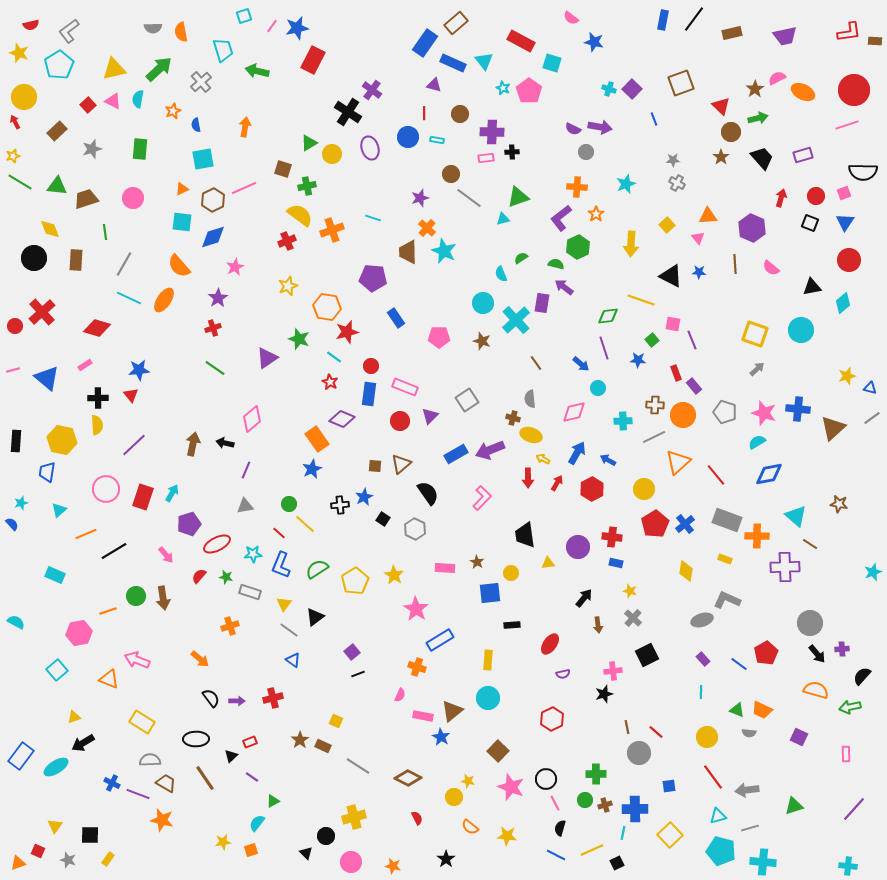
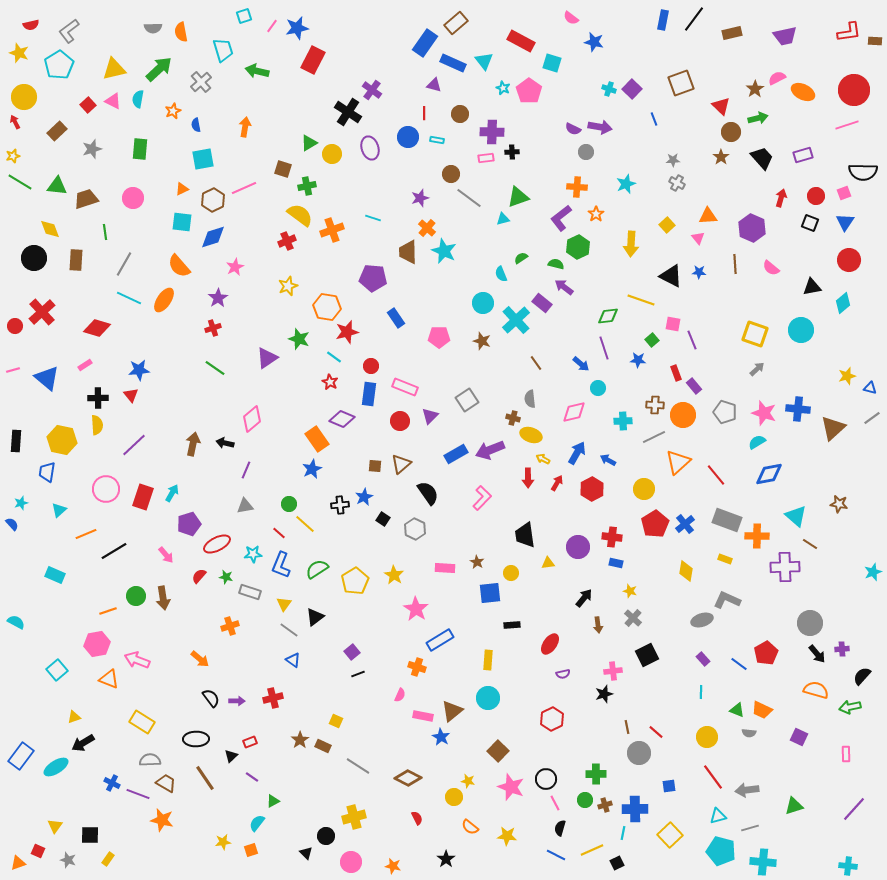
purple rectangle at (542, 303): rotated 60 degrees counterclockwise
pink hexagon at (79, 633): moved 18 px right, 11 px down
